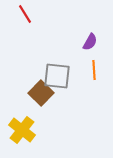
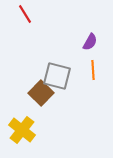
orange line: moved 1 px left
gray square: rotated 8 degrees clockwise
